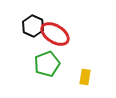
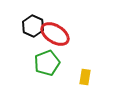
green pentagon: moved 1 px up
